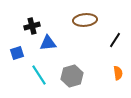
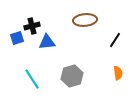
blue triangle: moved 1 px left, 1 px up
blue square: moved 15 px up
cyan line: moved 7 px left, 4 px down
